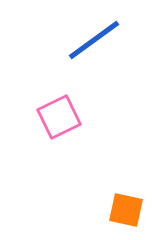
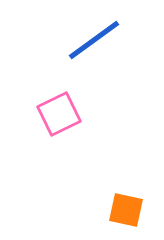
pink square: moved 3 px up
